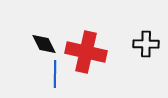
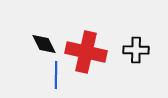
black cross: moved 10 px left, 6 px down
blue line: moved 1 px right, 1 px down
